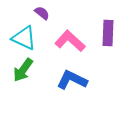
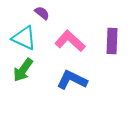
purple rectangle: moved 4 px right, 8 px down
